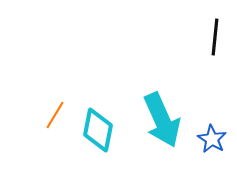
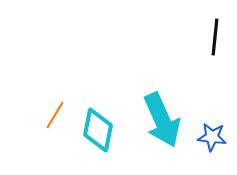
blue star: moved 2 px up; rotated 24 degrees counterclockwise
